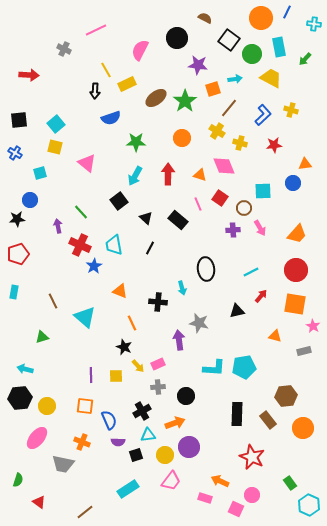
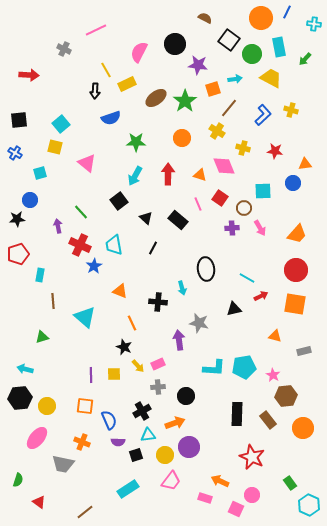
black circle at (177, 38): moved 2 px left, 6 px down
pink semicircle at (140, 50): moved 1 px left, 2 px down
cyan square at (56, 124): moved 5 px right
yellow cross at (240, 143): moved 3 px right, 5 px down
red star at (274, 145): moved 1 px right, 6 px down; rotated 14 degrees clockwise
purple cross at (233, 230): moved 1 px left, 2 px up
black line at (150, 248): moved 3 px right
cyan line at (251, 272): moved 4 px left, 6 px down; rotated 56 degrees clockwise
cyan rectangle at (14, 292): moved 26 px right, 17 px up
red arrow at (261, 296): rotated 24 degrees clockwise
brown line at (53, 301): rotated 21 degrees clockwise
black triangle at (237, 311): moved 3 px left, 2 px up
pink star at (313, 326): moved 40 px left, 49 px down
yellow square at (116, 376): moved 2 px left, 2 px up
